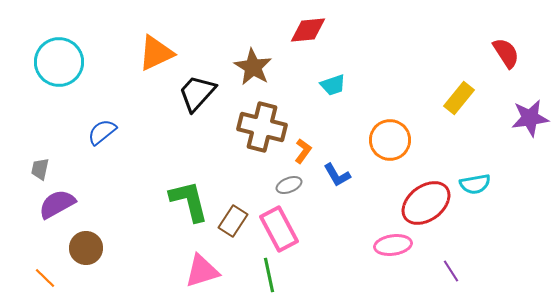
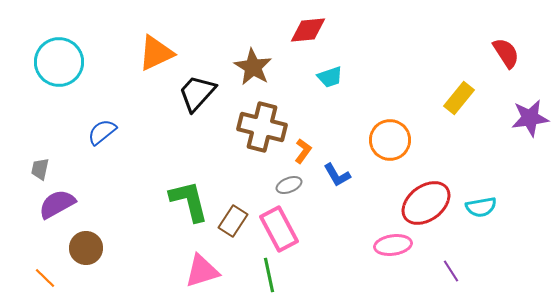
cyan trapezoid: moved 3 px left, 8 px up
cyan semicircle: moved 6 px right, 23 px down
